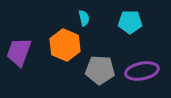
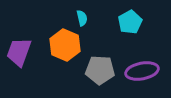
cyan semicircle: moved 2 px left
cyan pentagon: rotated 30 degrees counterclockwise
